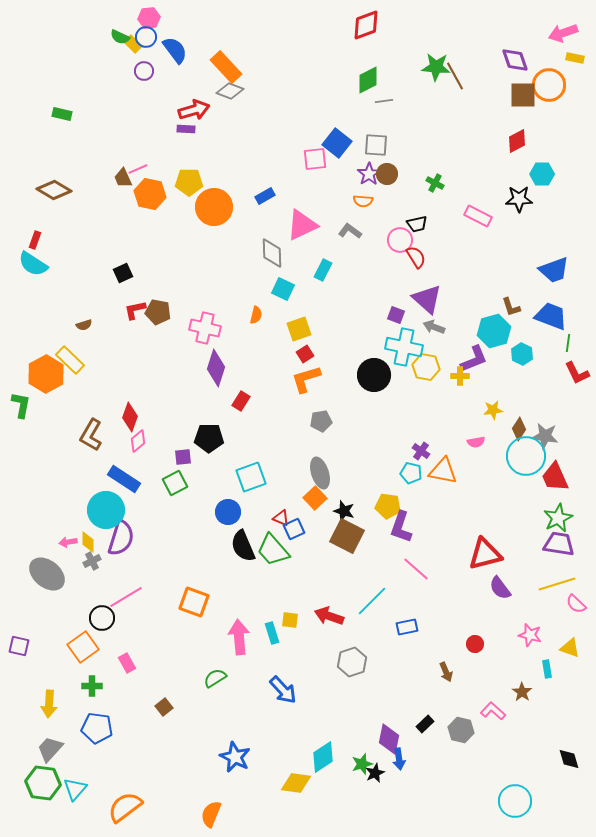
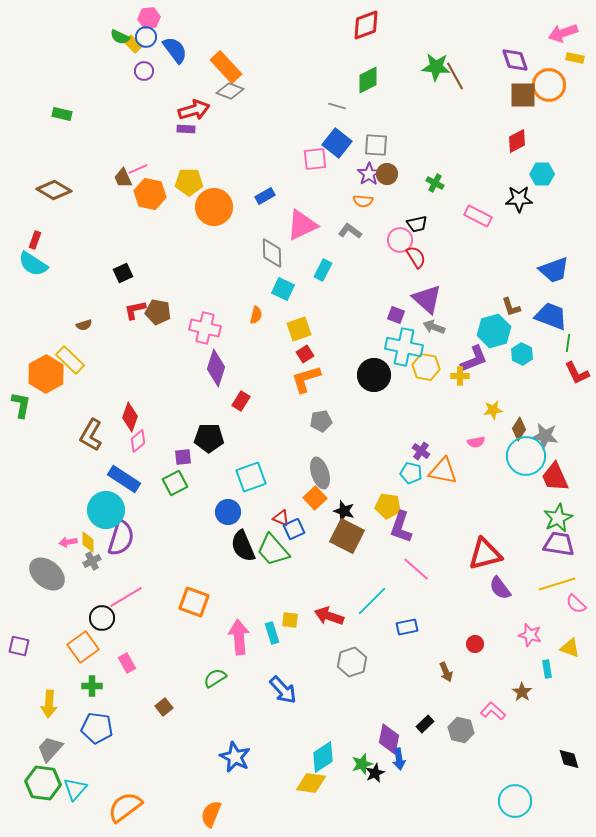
gray line at (384, 101): moved 47 px left, 5 px down; rotated 24 degrees clockwise
yellow diamond at (296, 783): moved 15 px right
